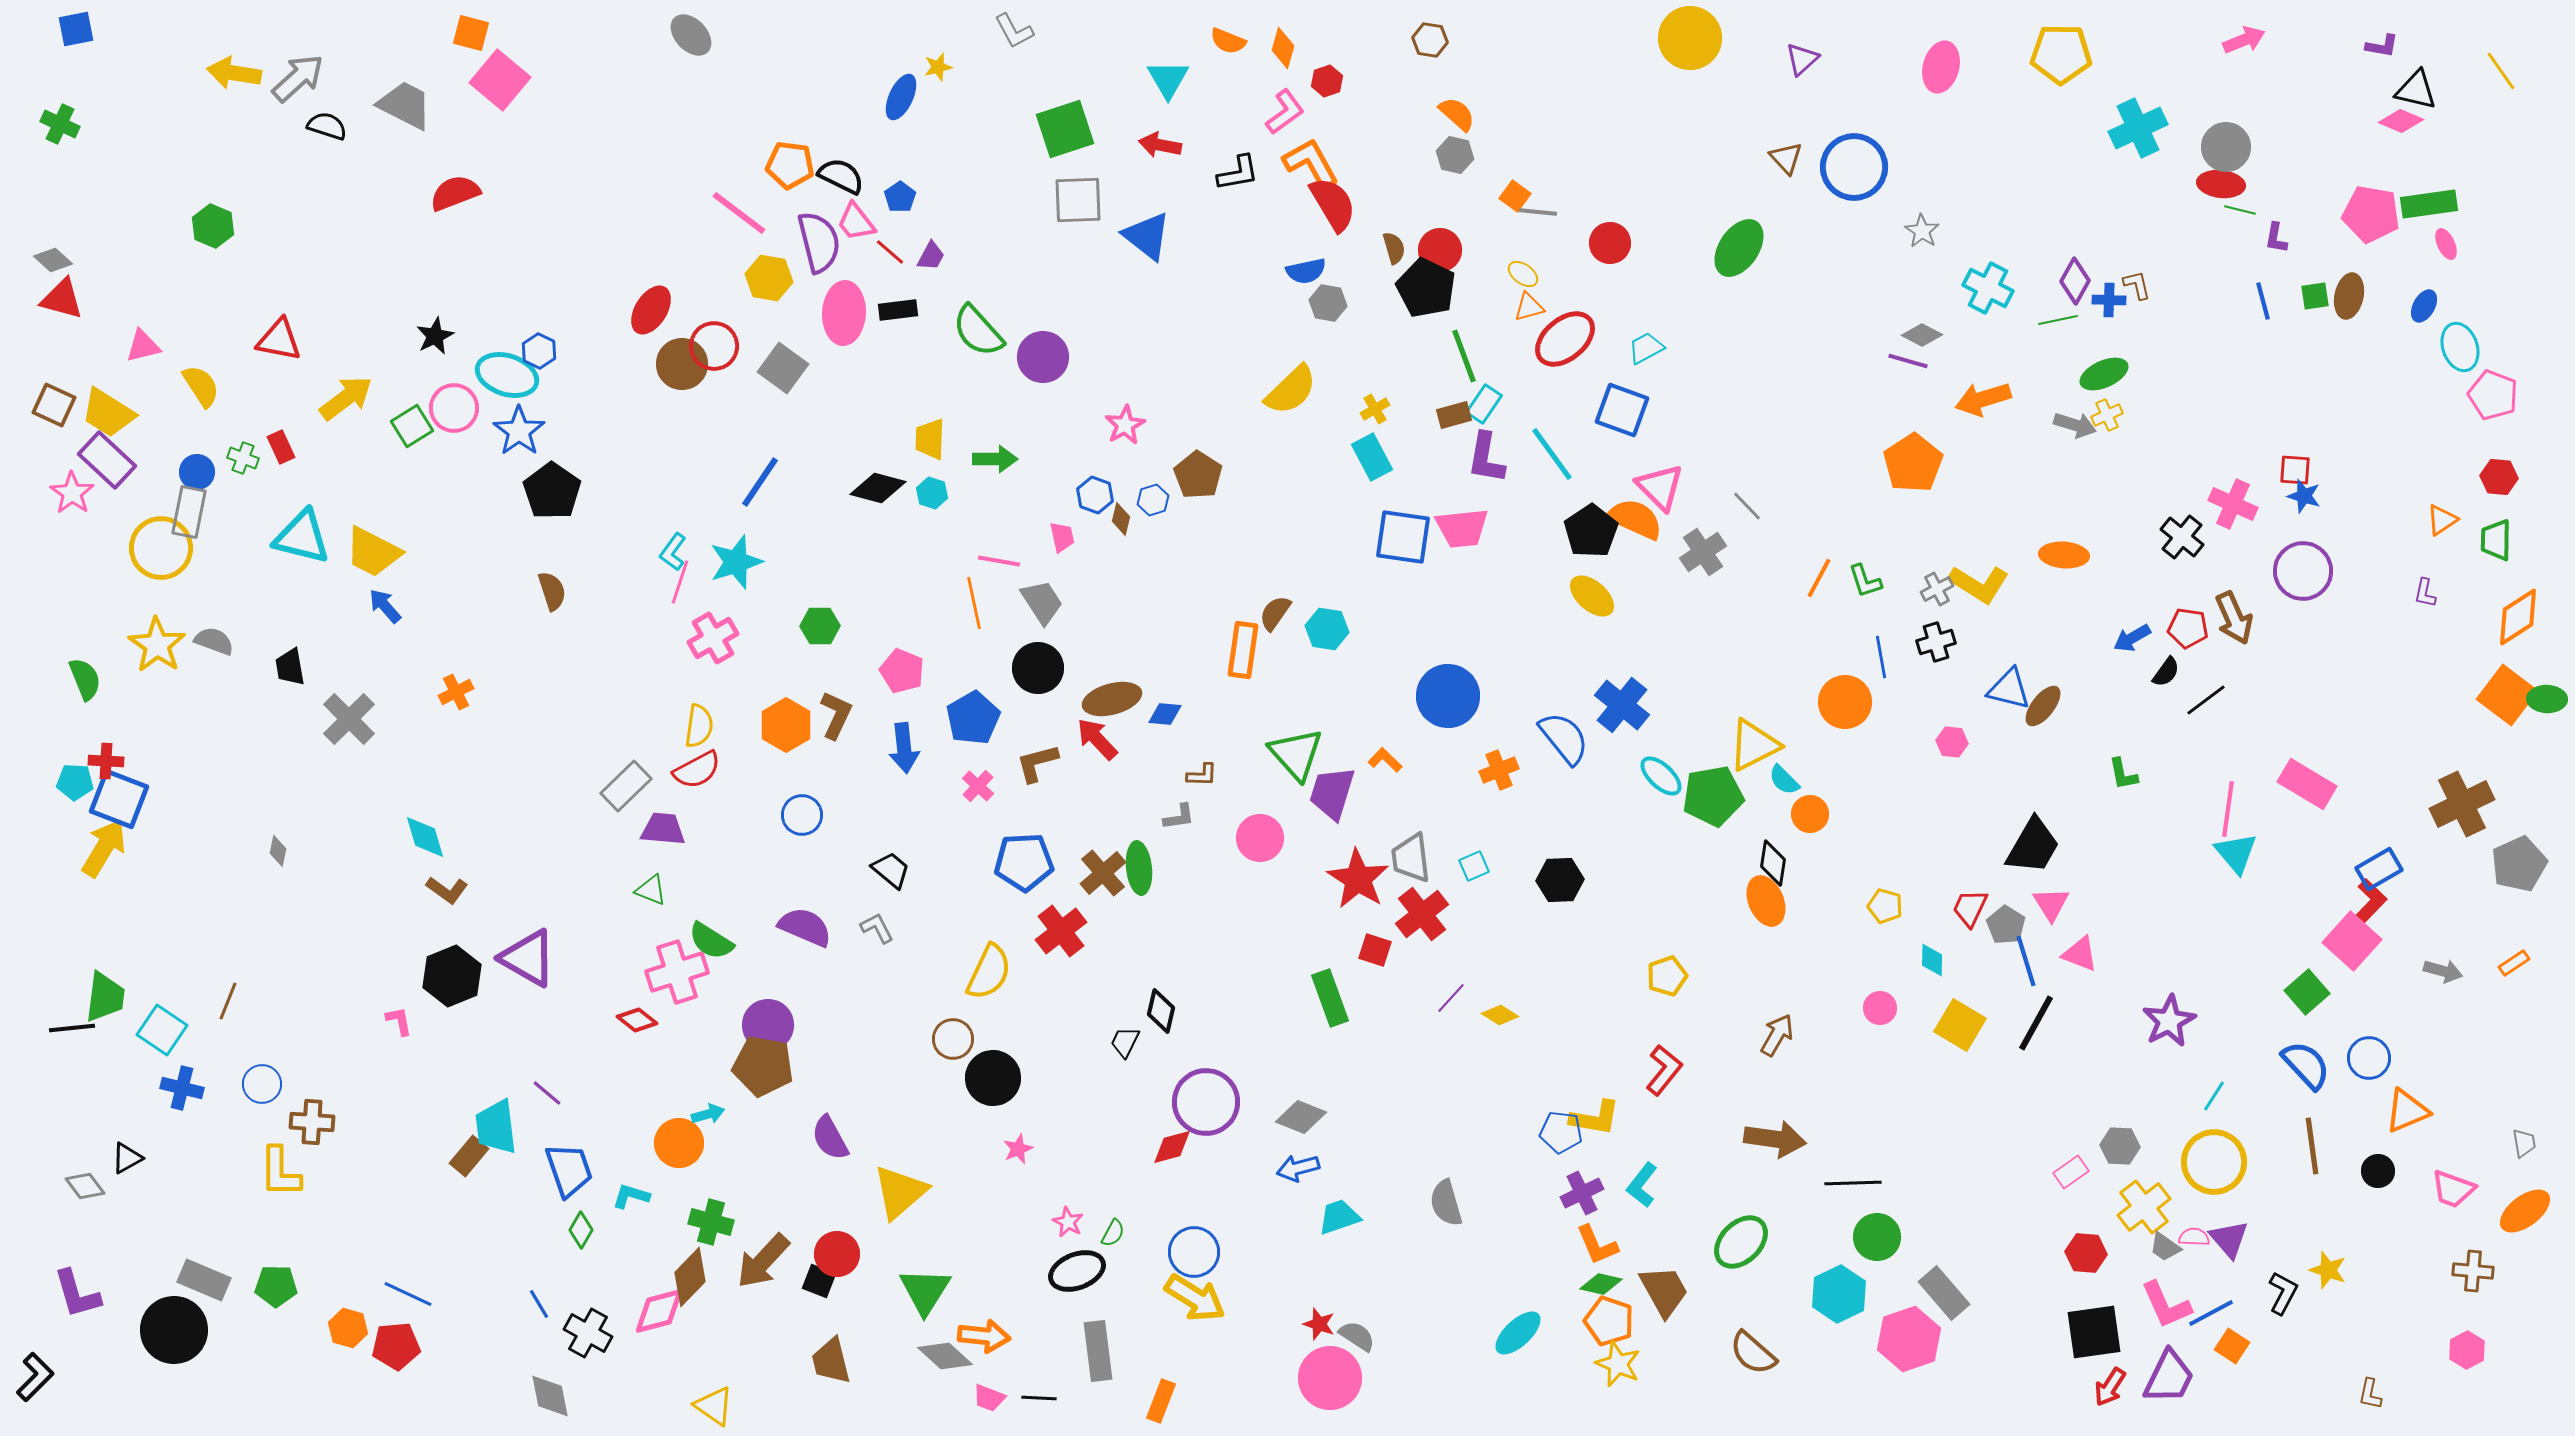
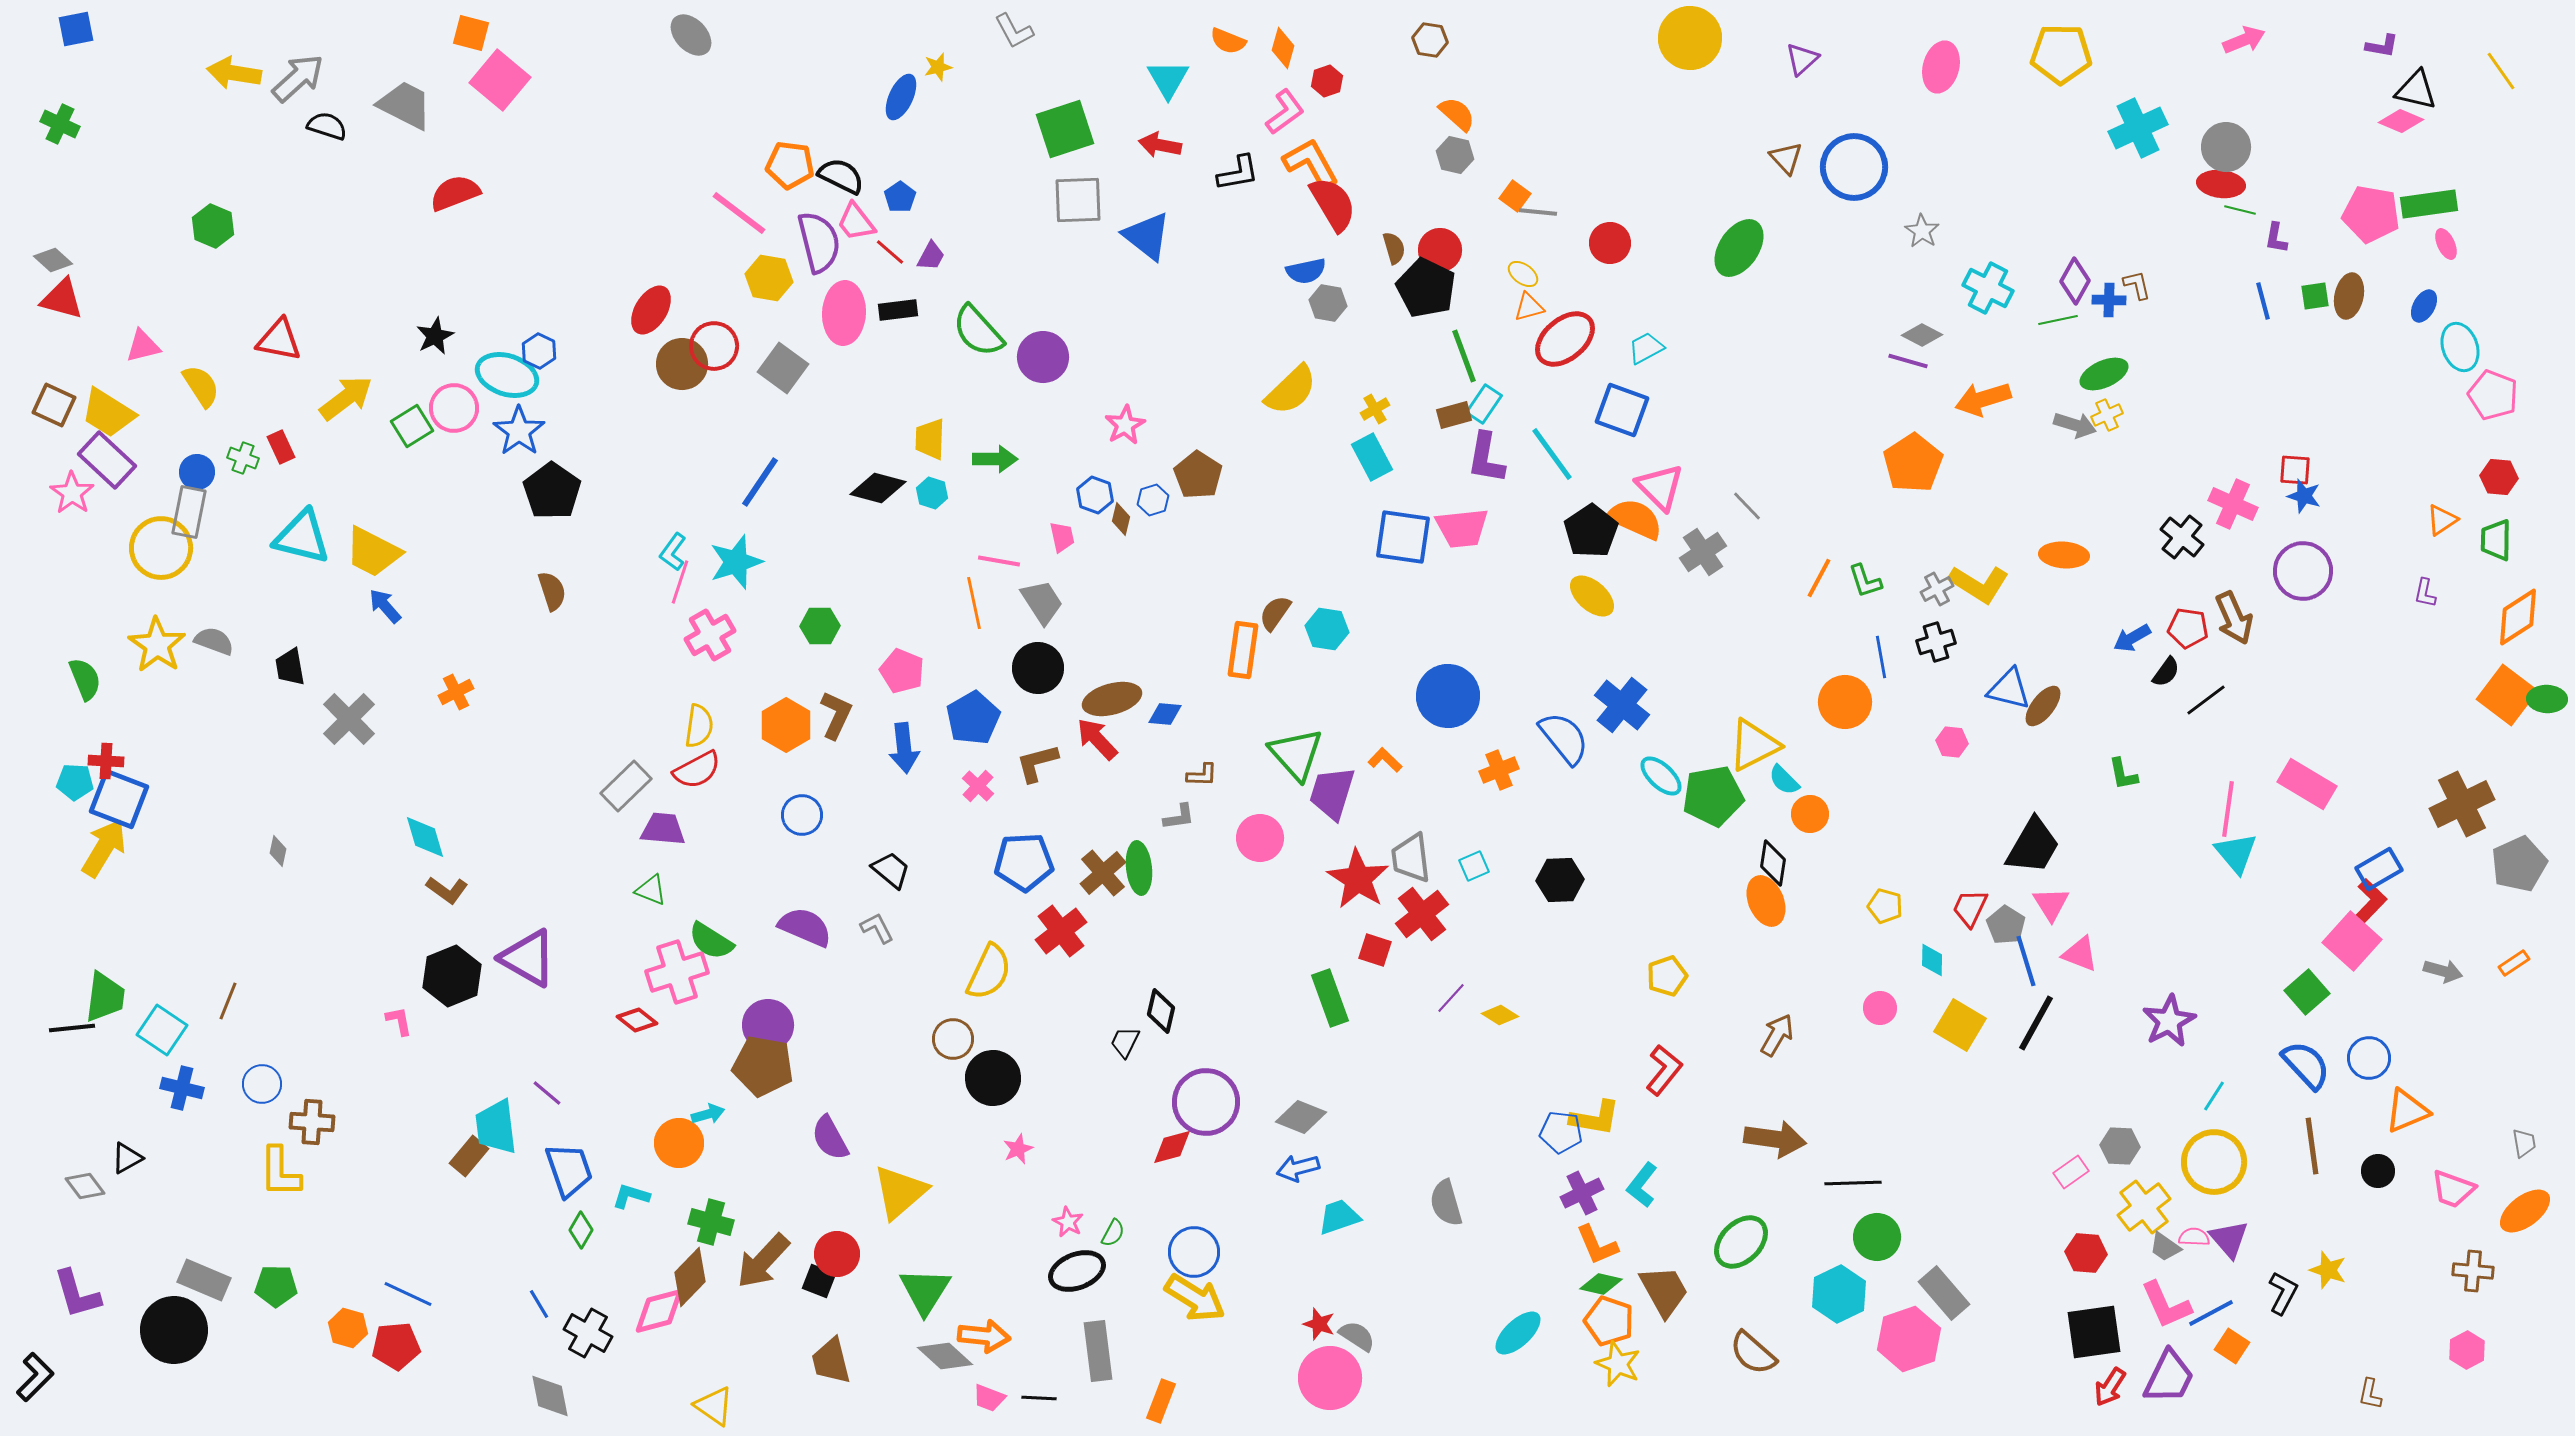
pink cross at (713, 638): moved 3 px left, 3 px up
